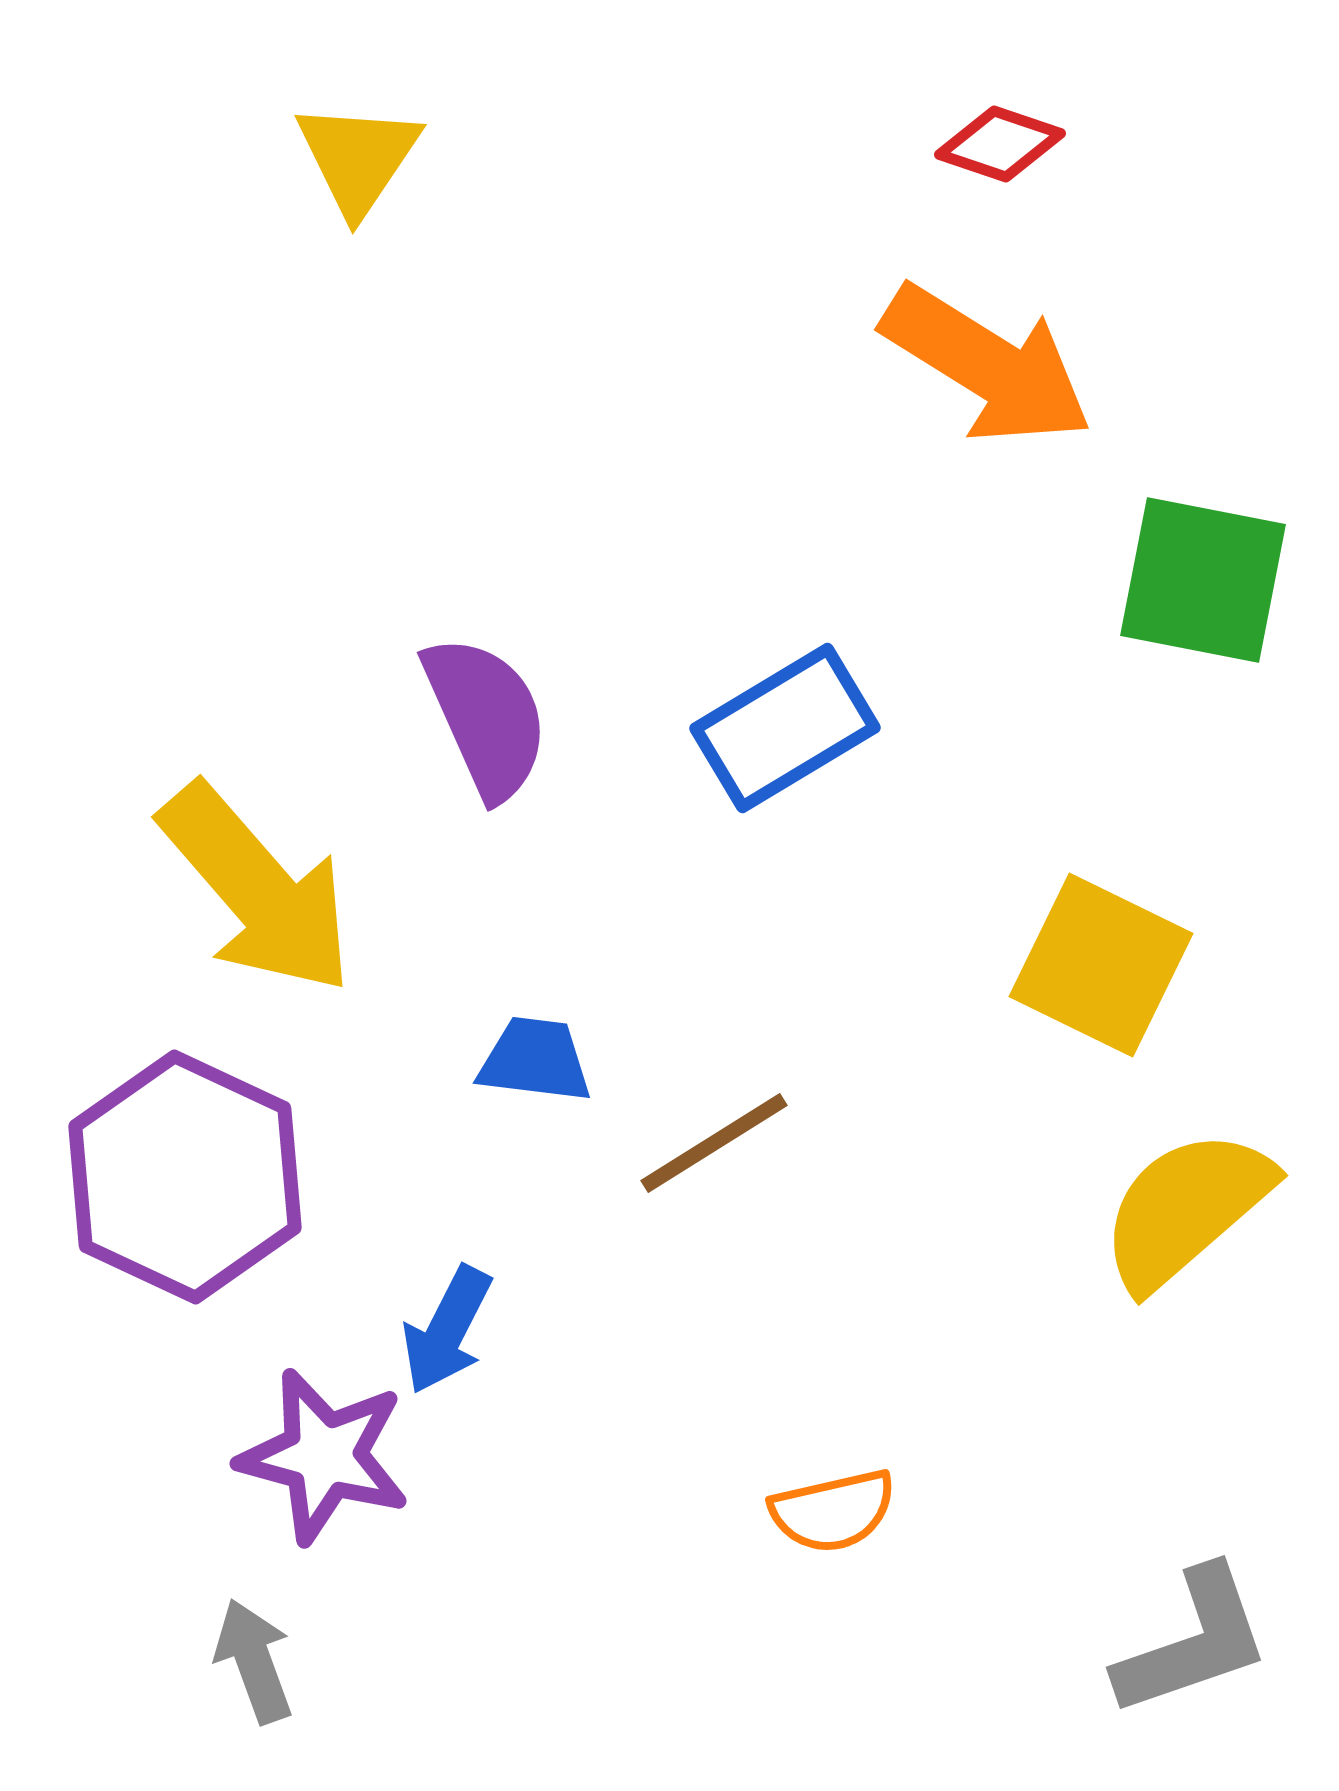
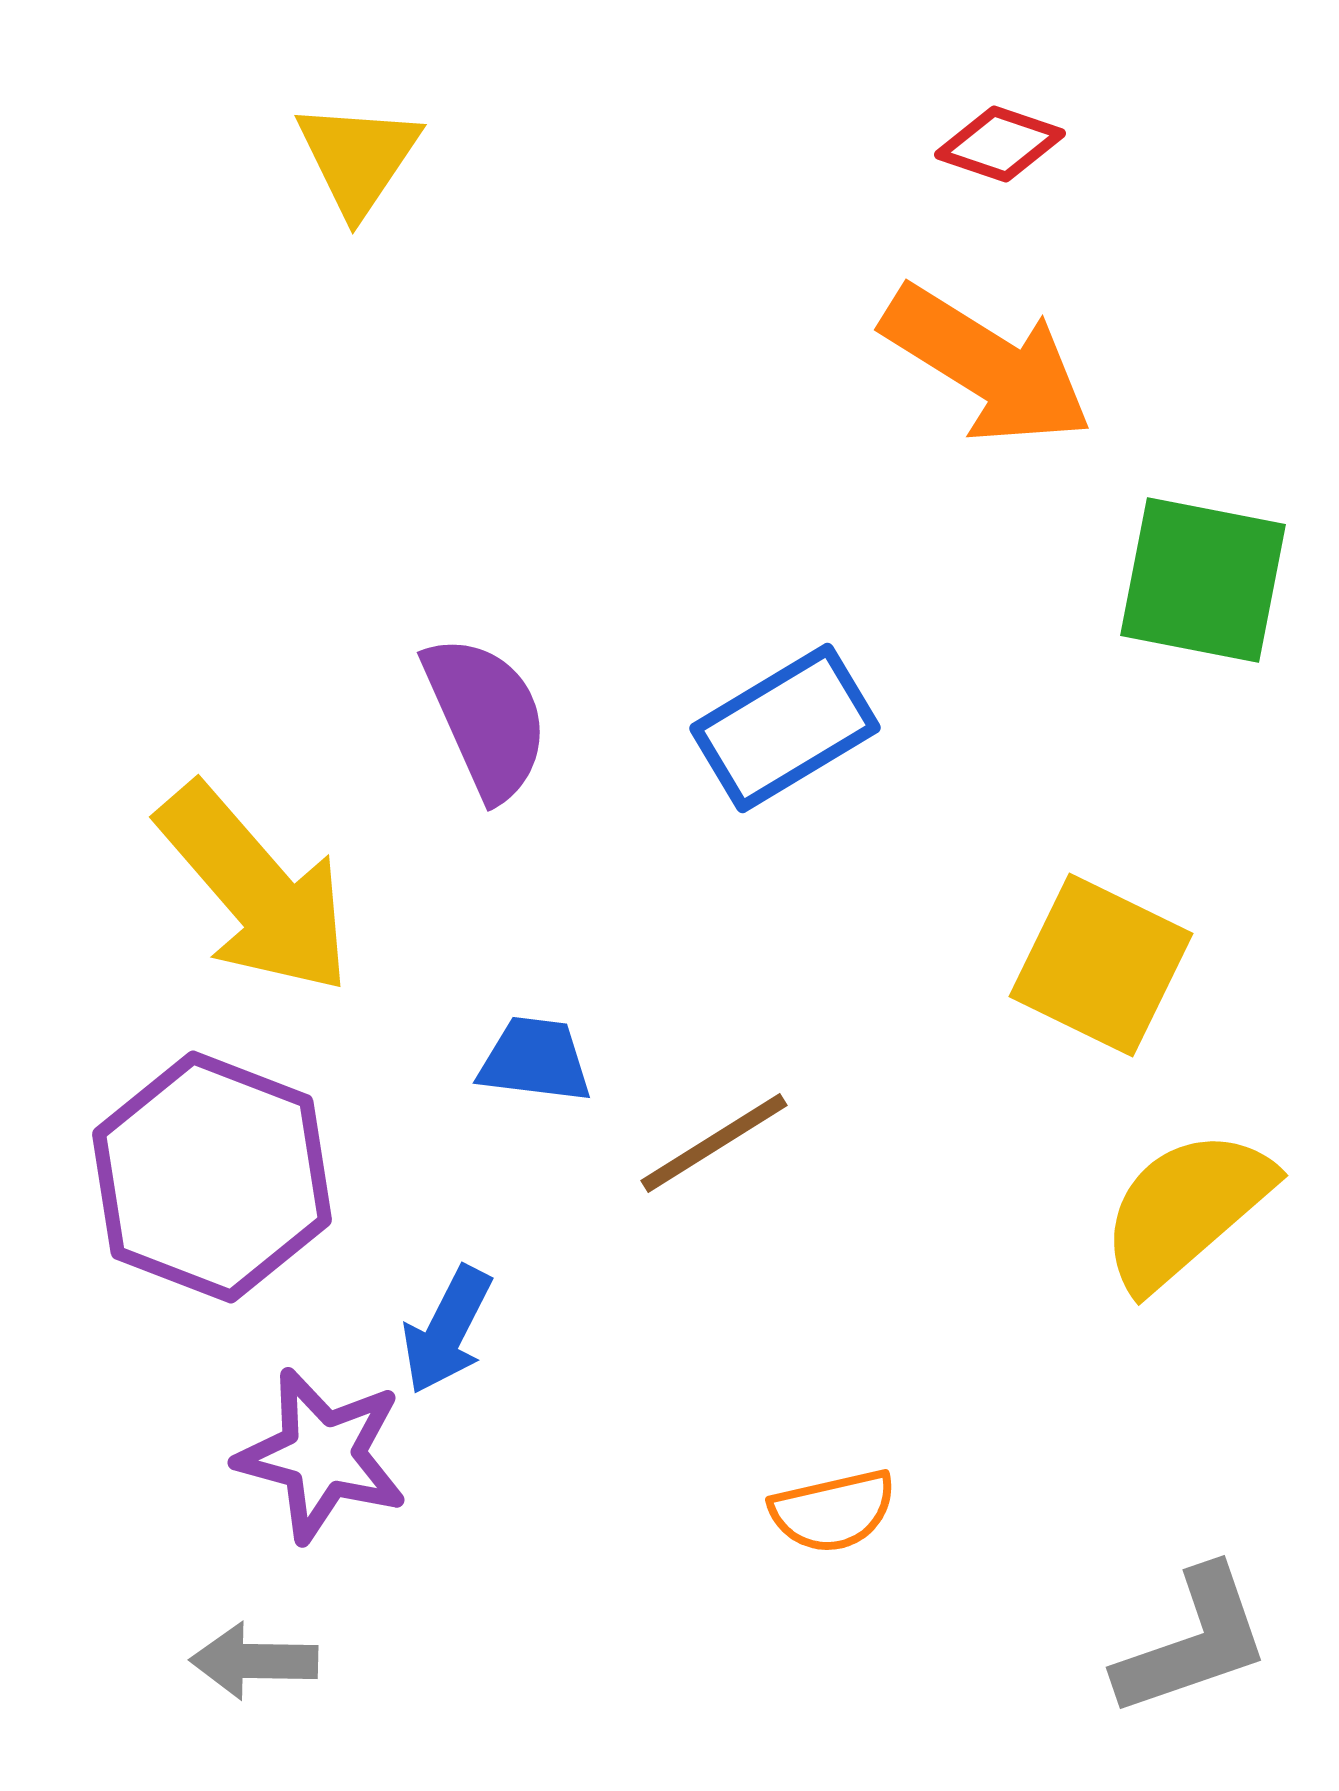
yellow arrow: moved 2 px left
purple hexagon: moved 27 px right; rotated 4 degrees counterclockwise
purple star: moved 2 px left, 1 px up
gray arrow: rotated 69 degrees counterclockwise
